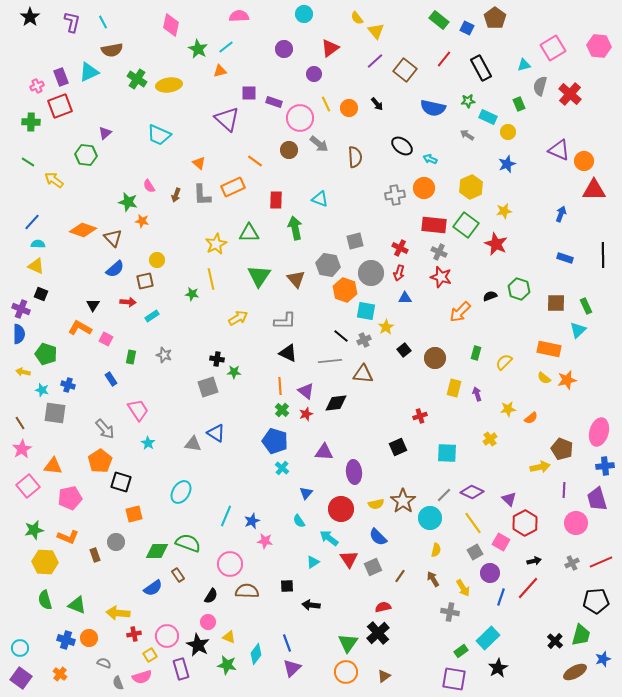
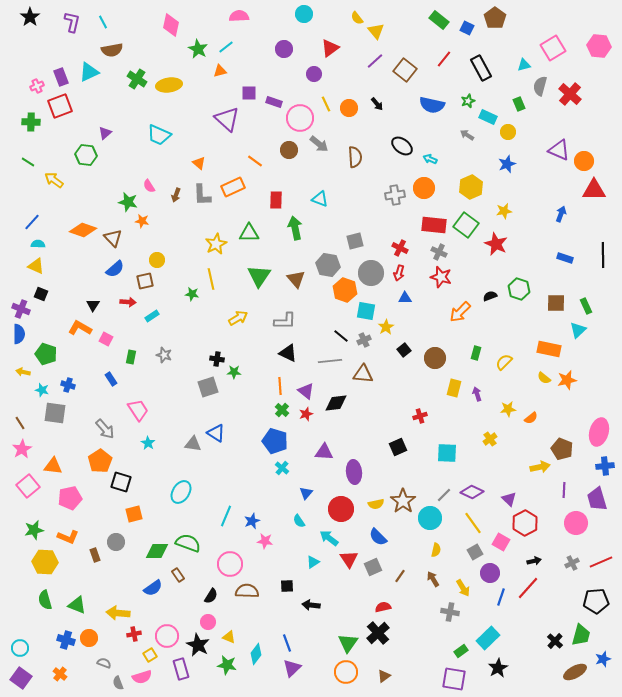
green star at (468, 101): rotated 16 degrees counterclockwise
blue semicircle at (433, 108): moved 1 px left, 3 px up
